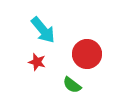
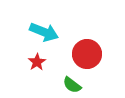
cyan arrow: moved 1 px right, 2 px down; rotated 28 degrees counterclockwise
red star: rotated 24 degrees clockwise
